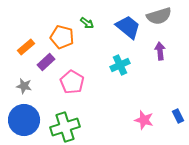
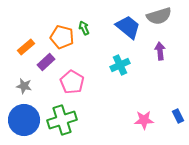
green arrow: moved 3 px left, 5 px down; rotated 152 degrees counterclockwise
pink star: rotated 18 degrees counterclockwise
green cross: moved 3 px left, 7 px up
